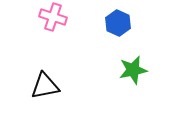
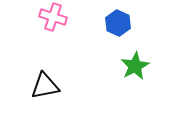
green star: moved 2 px right, 4 px up; rotated 16 degrees counterclockwise
